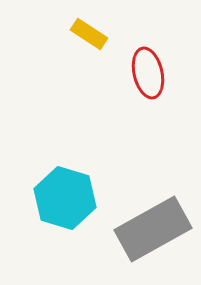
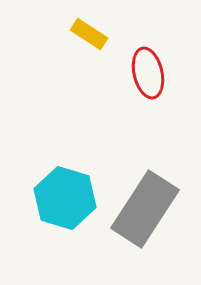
gray rectangle: moved 8 px left, 20 px up; rotated 28 degrees counterclockwise
